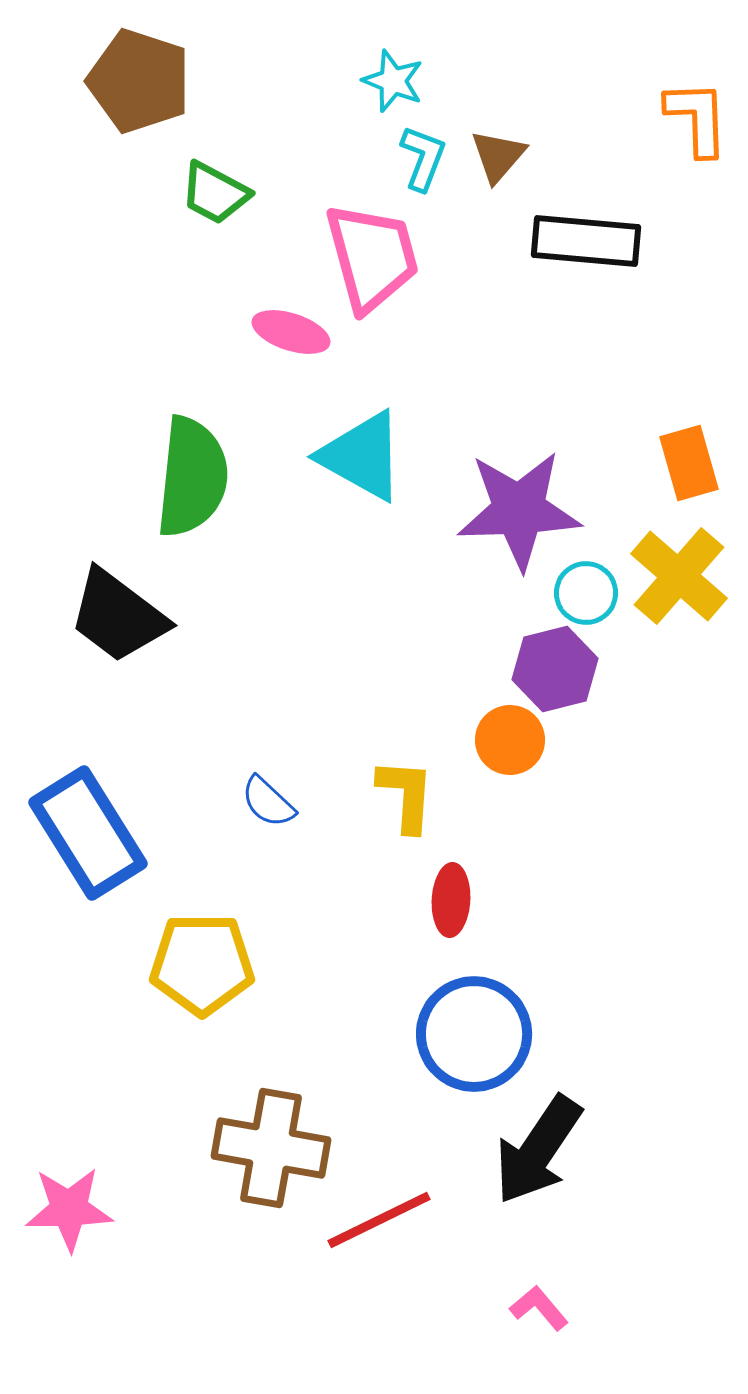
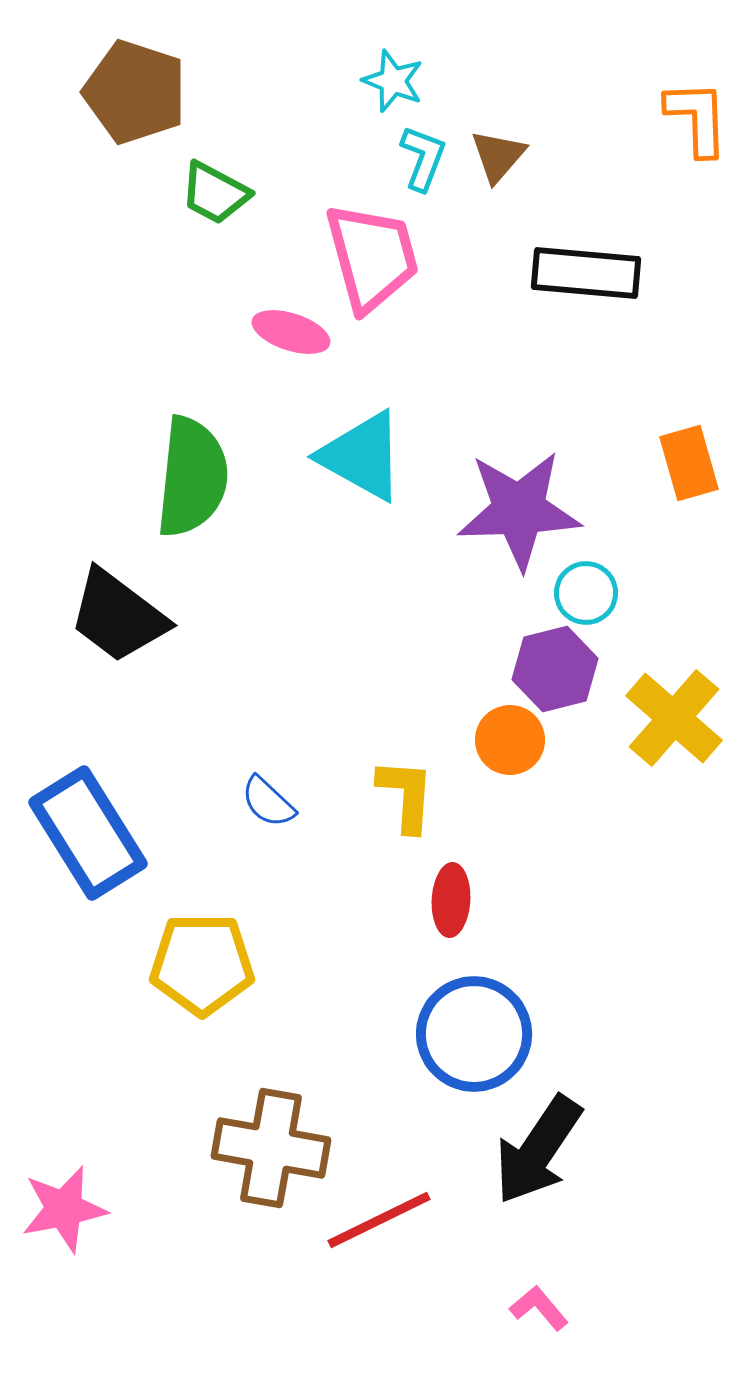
brown pentagon: moved 4 px left, 11 px down
black rectangle: moved 32 px down
yellow cross: moved 5 px left, 142 px down
pink star: moved 5 px left; rotated 10 degrees counterclockwise
